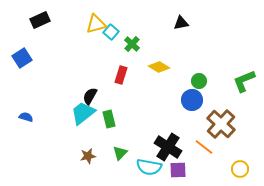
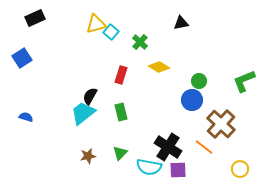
black rectangle: moved 5 px left, 2 px up
green cross: moved 8 px right, 2 px up
green rectangle: moved 12 px right, 7 px up
